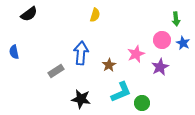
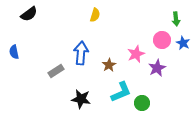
purple star: moved 3 px left, 1 px down
